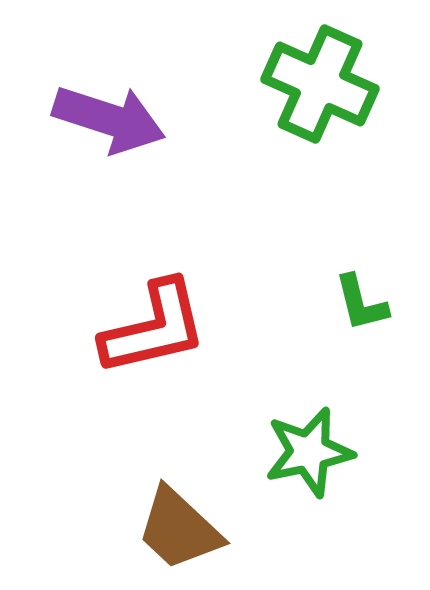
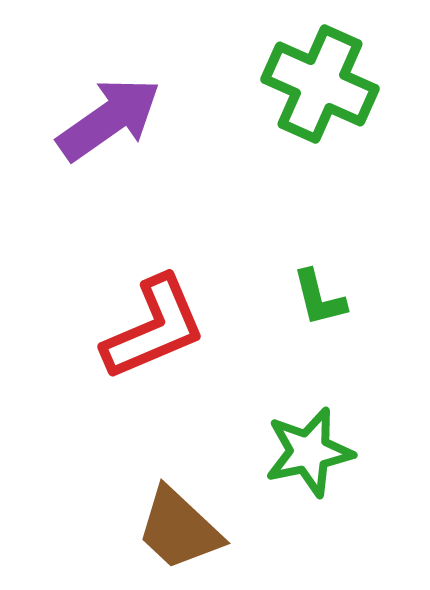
purple arrow: rotated 53 degrees counterclockwise
green L-shape: moved 42 px left, 5 px up
red L-shape: rotated 10 degrees counterclockwise
